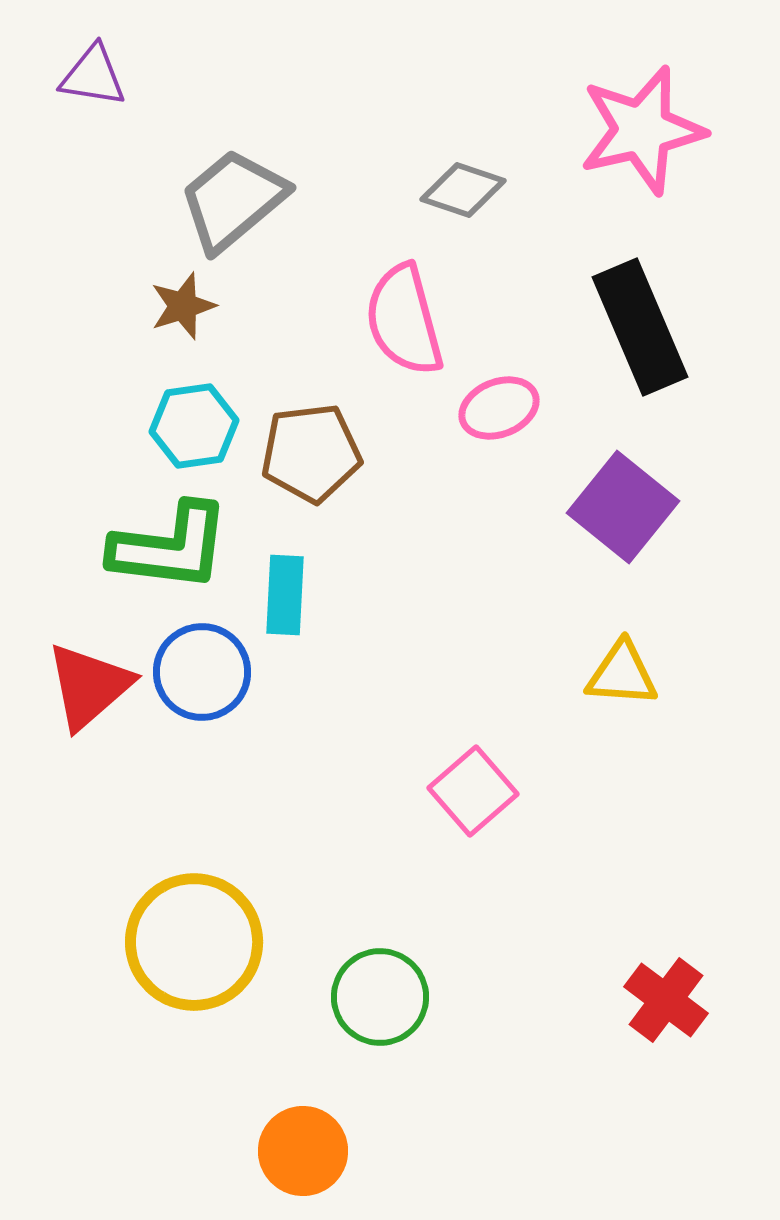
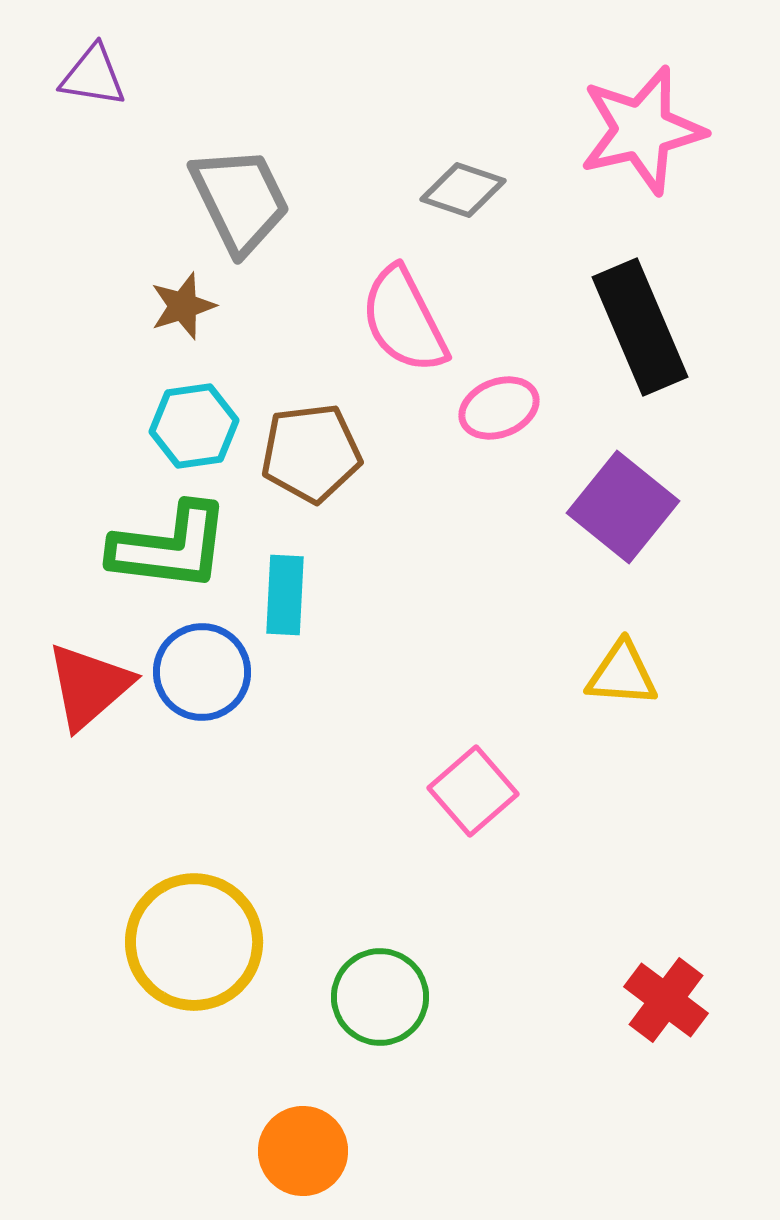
gray trapezoid: moved 7 px right; rotated 104 degrees clockwise
pink semicircle: rotated 12 degrees counterclockwise
